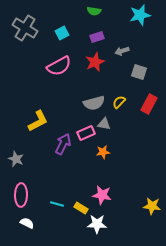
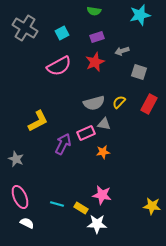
pink ellipse: moved 1 px left, 2 px down; rotated 25 degrees counterclockwise
